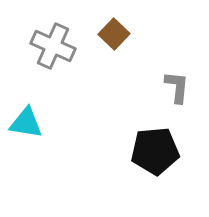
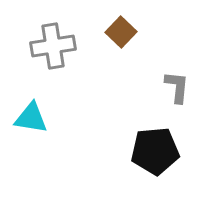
brown square: moved 7 px right, 2 px up
gray cross: rotated 33 degrees counterclockwise
cyan triangle: moved 5 px right, 5 px up
